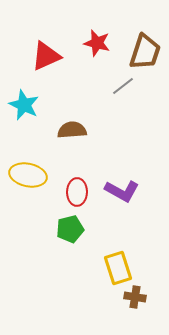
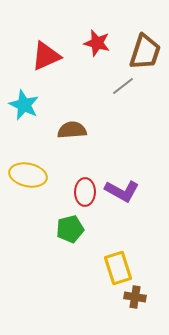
red ellipse: moved 8 px right
